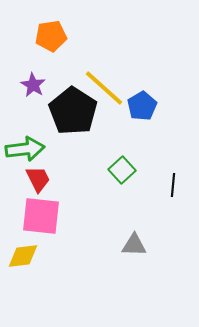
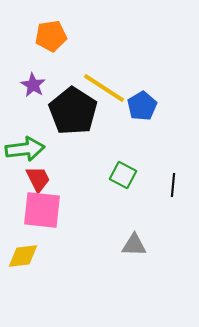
yellow line: rotated 9 degrees counterclockwise
green square: moved 1 px right, 5 px down; rotated 20 degrees counterclockwise
pink square: moved 1 px right, 6 px up
